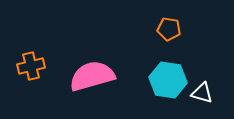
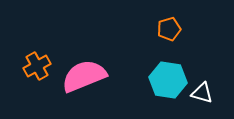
orange pentagon: rotated 25 degrees counterclockwise
orange cross: moved 6 px right; rotated 16 degrees counterclockwise
pink semicircle: moved 8 px left; rotated 6 degrees counterclockwise
